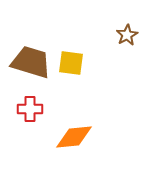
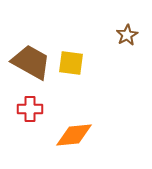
brown trapezoid: rotated 12 degrees clockwise
orange diamond: moved 2 px up
